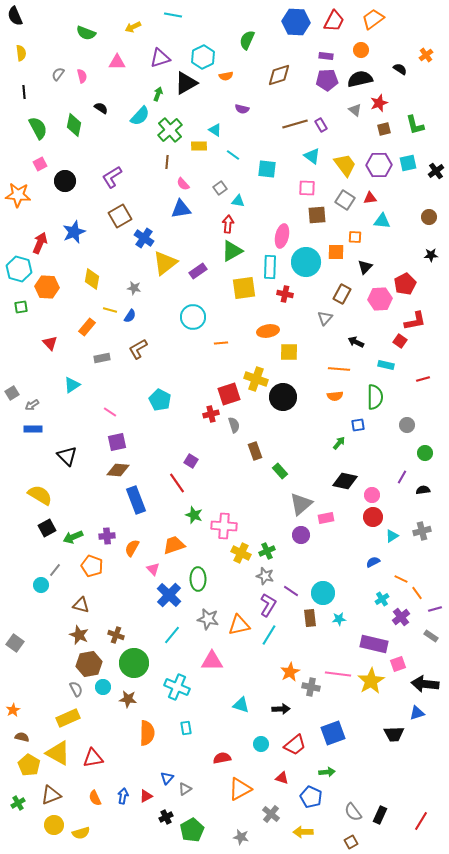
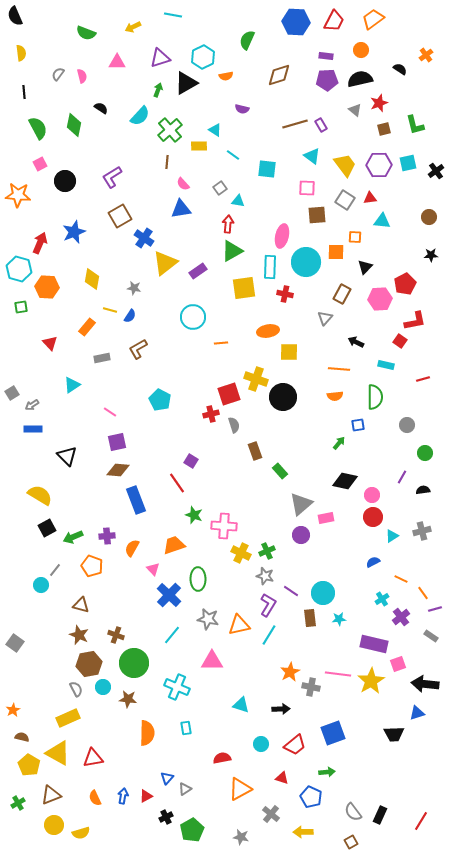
green arrow at (158, 94): moved 4 px up
orange line at (417, 593): moved 6 px right
